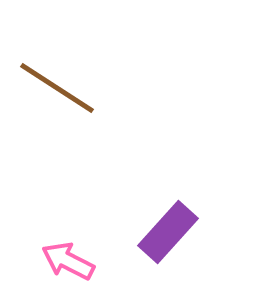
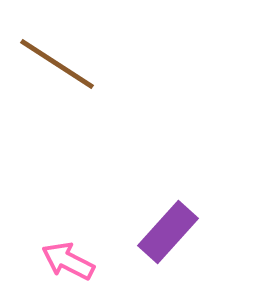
brown line: moved 24 px up
